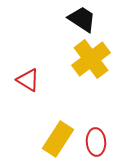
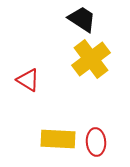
yellow rectangle: rotated 60 degrees clockwise
